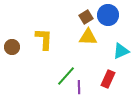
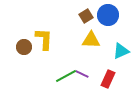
brown square: moved 1 px up
yellow triangle: moved 3 px right, 3 px down
brown circle: moved 12 px right
green line: rotated 20 degrees clockwise
purple line: moved 3 px right, 13 px up; rotated 64 degrees counterclockwise
